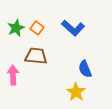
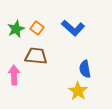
green star: moved 1 px down
blue semicircle: rotated 12 degrees clockwise
pink arrow: moved 1 px right
yellow star: moved 2 px right, 1 px up
